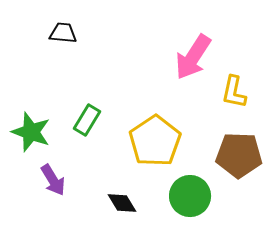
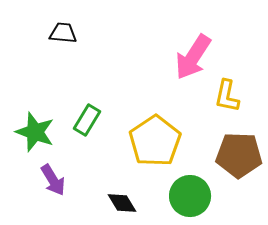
yellow L-shape: moved 7 px left, 4 px down
green star: moved 4 px right
